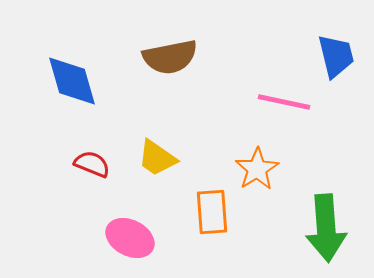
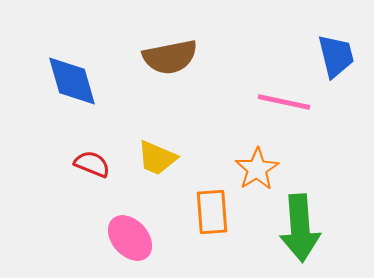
yellow trapezoid: rotated 12 degrees counterclockwise
green arrow: moved 26 px left
pink ellipse: rotated 21 degrees clockwise
